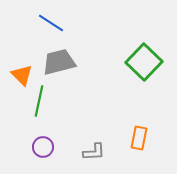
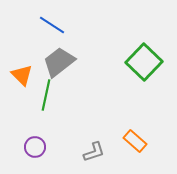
blue line: moved 1 px right, 2 px down
gray trapezoid: rotated 24 degrees counterclockwise
green line: moved 7 px right, 6 px up
orange rectangle: moved 4 px left, 3 px down; rotated 60 degrees counterclockwise
purple circle: moved 8 px left
gray L-shape: rotated 15 degrees counterclockwise
